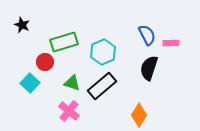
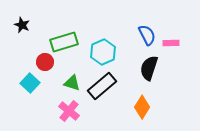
orange diamond: moved 3 px right, 8 px up
